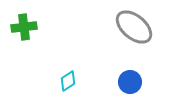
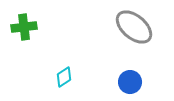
cyan diamond: moved 4 px left, 4 px up
